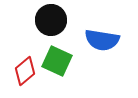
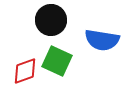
red diamond: rotated 20 degrees clockwise
